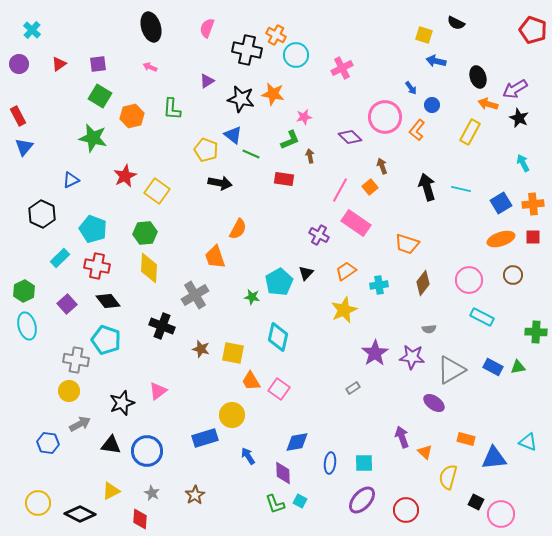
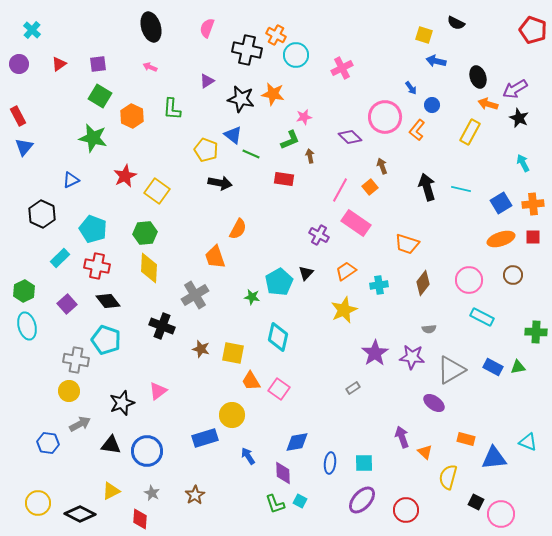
orange hexagon at (132, 116): rotated 20 degrees counterclockwise
